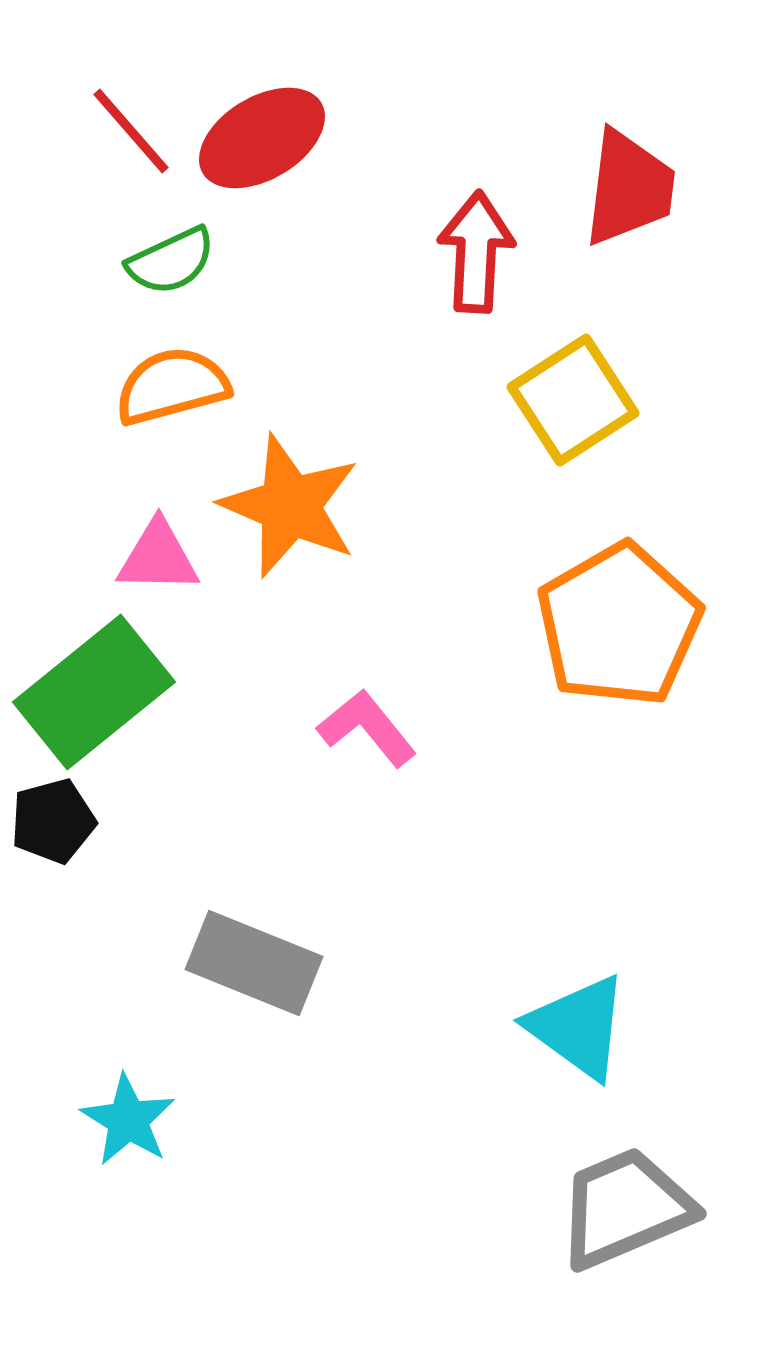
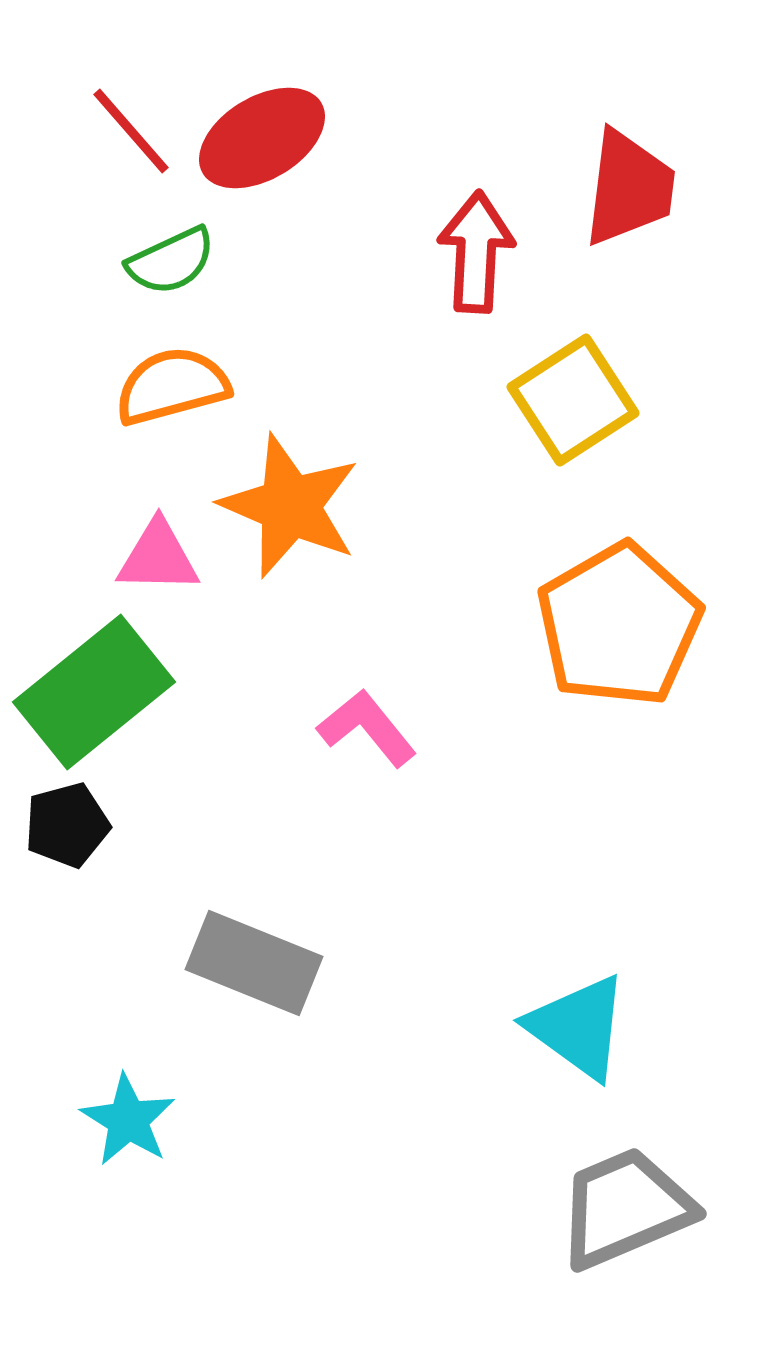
black pentagon: moved 14 px right, 4 px down
